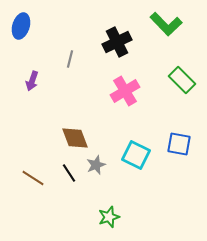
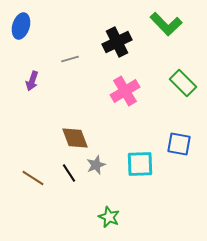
gray line: rotated 60 degrees clockwise
green rectangle: moved 1 px right, 3 px down
cyan square: moved 4 px right, 9 px down; rotated 28 degrees counterclockwise
green star: rotated 30 degrees counterclockwise
